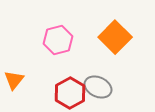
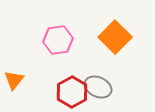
pink hexagon: rotated 8 degrees clockwise
red hexagon: moved 2 px right, 1 px up
